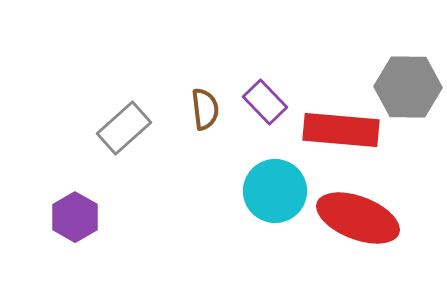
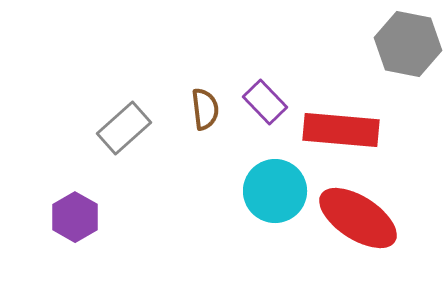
gray hexagon: moved 43 px up; rotated 10 degrees clockwise
red ellipse: rotated 12 degrees clockwise
